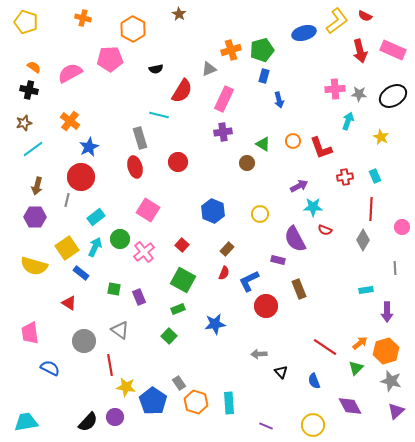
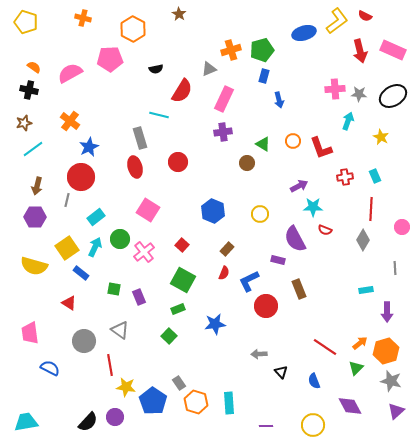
purple line at (266, 426): rotated 24 degrees counterclockwise
